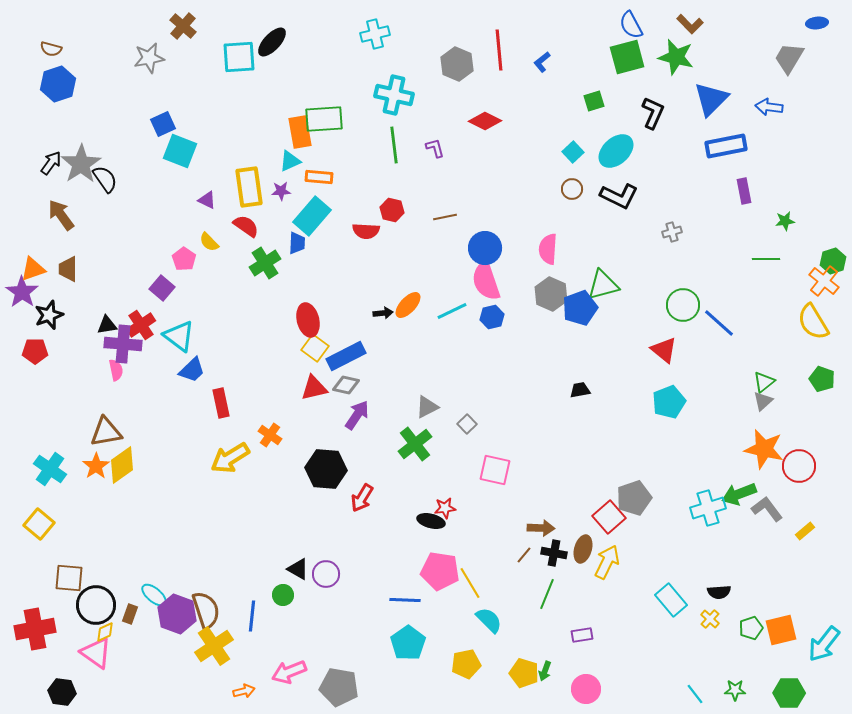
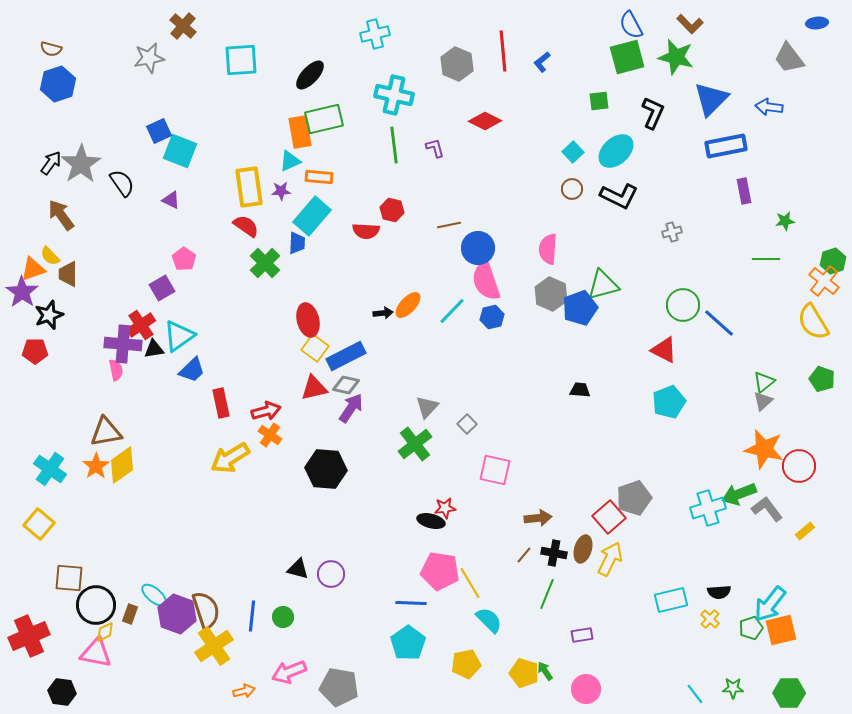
black ellipse at (272, 42): moved 38 px right, 33 px down
red line at (499, 50): moved 4 px right, 1 px down
cyan square at (239, 57): moved 2 px right, 3 px down
gray trapezoid at (789, 58): rotated 68 degrees counterclockwise
green square at (594, 101): moved 5 px right; rotated 10 degrees clockwise
green rectangle at (324, 119): rotated 9 degrees counterclockwise
blue square at (163, 124): moved 4 px left, 7 px down
black semicircle at (105, 179): moved 17 px right, 4 px down
purple triangle at (207, 200): moved 36 px left
brown line at (445, 217): moved 4 px right, 8 px down
yellow semicircle at (209, 242): moved 159 px left, 14 px down
blue circle at (485, 248): moved 7 px left
green cross at (265, 263): rotated 12 degrees counterclockwise
brown trapezoid at (68, 269): moved 5 px down
purple square at (162, 288): rotated 20 degrees clockwise
cyan line at (452, 311): rotated 20 degrees counterclockwise
black triangle at (107, 325): moved 47 px right, 24 px down
cyan triangle at (179, 336): rotated 48 degrees clockwise
red triangle at (664, 350): rotated 12 degrees counterclockwise
black trapezoid at (580, 390): rotated 15 degrees clockwise
gray triangle at (427, 407): rotated 20 degrees counterclockwise
purple arrow at (357, 415): moved 6 px left, 7 px up
red arrow at (362, 498): moved 96 px left, 87 px up; rotated 136 degrees counterclockwise
brown arrow at (541, 528): moved 3 px left, 10 px up; rotated 8 degrees counterclockwise
yellow arrow at (607, 562): moved 3 px right, 3 px up
black triangle at (298, 569): rotated 15 degrees counterclockwise
purple circle at (326, 574): moved 5 px right
green circle at (283, 595): moved 22 px down
blue line at (405, 600): moved 6 px right, 3 px down
cyan rectangle at (671, 600): rotated 64 degrees counterclockwise
red cross at (35, 629): moved 6 px left, 7 px down; rotated 12 degrees counterclockwise
cyan arrow at (824, 644): moved 54 px left, 40 px up
pink triangle at (96, 653): rotated 24 degrees counterclockwise
green arrow at (545, 671): rotated 126 degrees clockwise
green star at (735, 690): moved 2 px left, 2 px up
